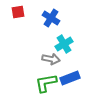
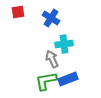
cyan cross: rotated 24 degrees clockwise
gray arrow: moved 1 px right; rotated 126 degrees counterclockwise
blue rectangle: moved 2 px left, 1 px down
green L-shape: moved 2 px up
